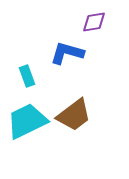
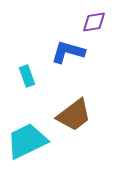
blue L-shape: moved 1 px right, 1 px up
cyan trapezoid: moved 20 px down
